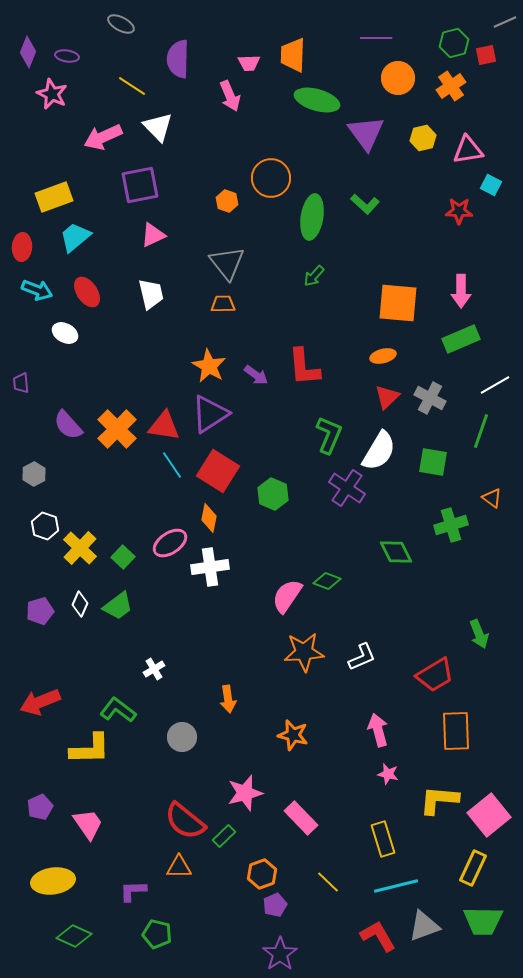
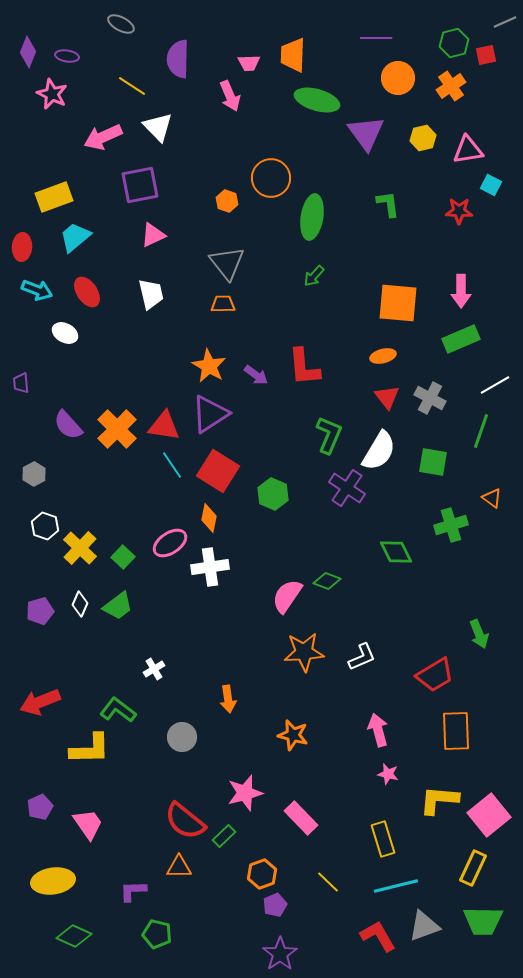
green L-shape at (365, 204): moved 23 px right; rotated 140 degrees counterclockwise
red triangle at (387, 397): rotated 24 degrees counterclockwise
